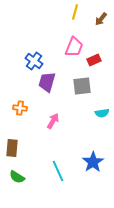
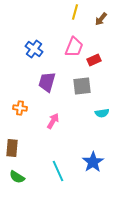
blue cross: moved 12 px up
